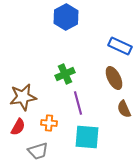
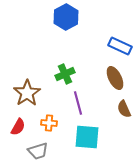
brown ellipse: moved 1 px right
brown star: moved 4 px right, 4 px up; rotated 24 degrees counterclockwise
